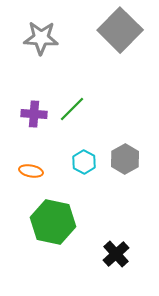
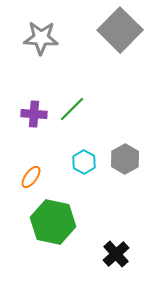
orange ellipse: moved 6 px down; rotated 65 degrees counterclockwise
